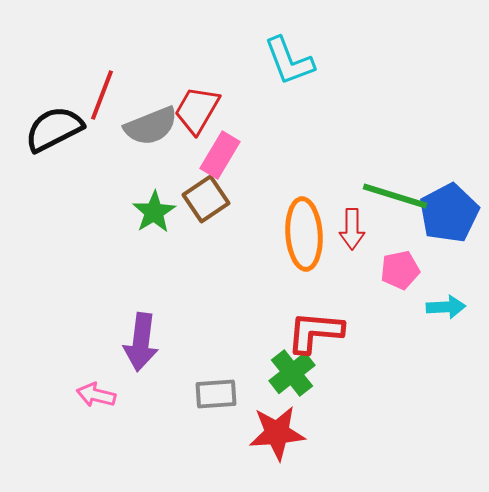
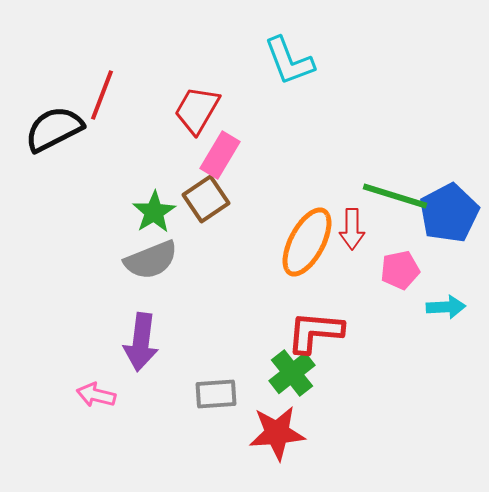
gray semicircle: moved 134 px down
orange ellipse: moved 3 px right, 8 px down; rotated 32 degrees clockwise
